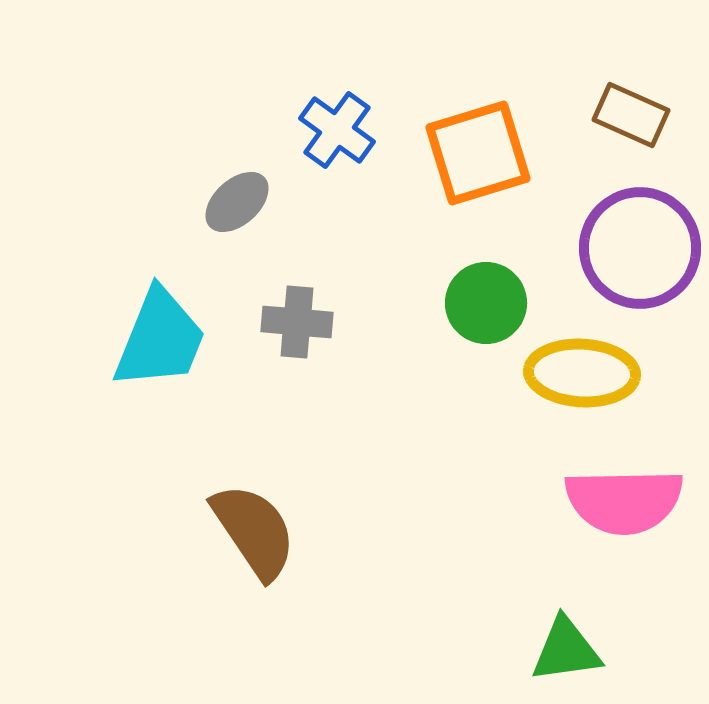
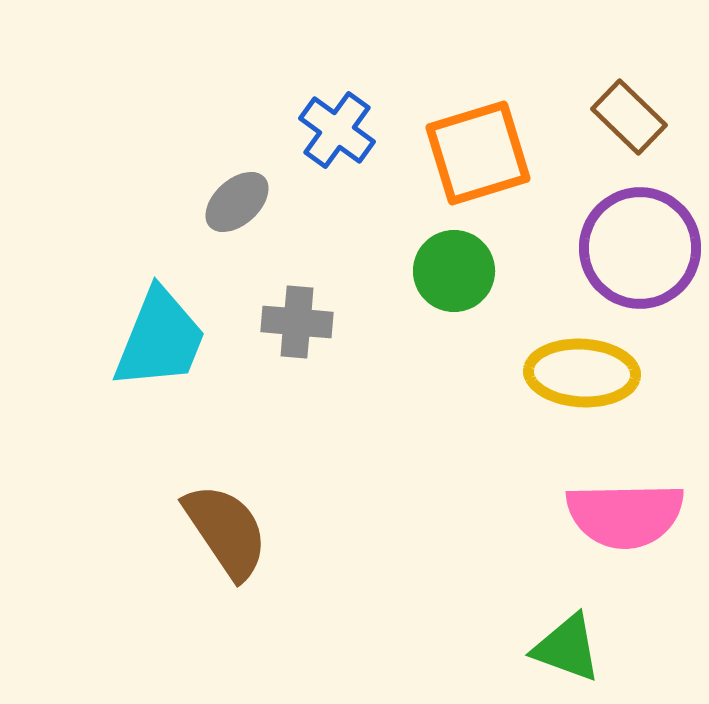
brown rectangle: moved 2 px left, 2 px down; rotated 20 degrees clockwise
green circle: moved 32 px left, 32 px up
pink semicircle: moved 1 px right, 14 px down
brown semicircle: moved 28 px left
green triangle: moved 1 px right, 2 px up; rotated 28 degrees clockwise
